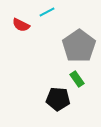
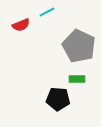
red semicircle: rotated 48 degrees counterclockwise
gray pentagon: rotated 12 degrees counterclockwise
green rectangle: rotated 56 degrees counterclockwise
